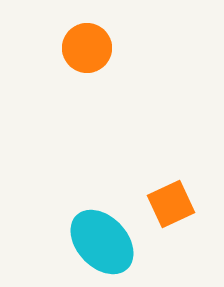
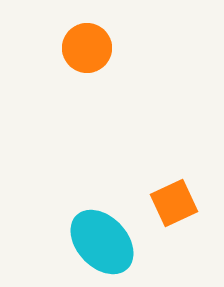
orange square: moved 3 px right, 1 px up
